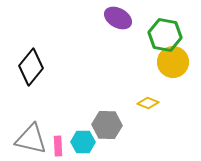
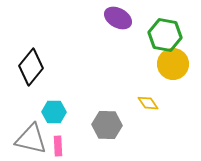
yellow circle: moved 2 px down
yellow diamond: rotated 35 degrees clockwise
cyan hexagon: moved 29 px left, 30 px up
